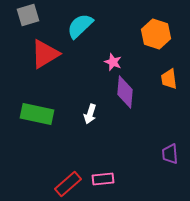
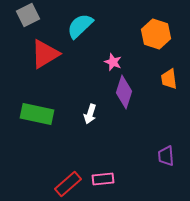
gray square: rotated 10 degrees counterclockwise
purple diamond: moved 1 px left; rotated 12 degrees clockwise
purple trapezoid: moved 4 px left, 2 px down
